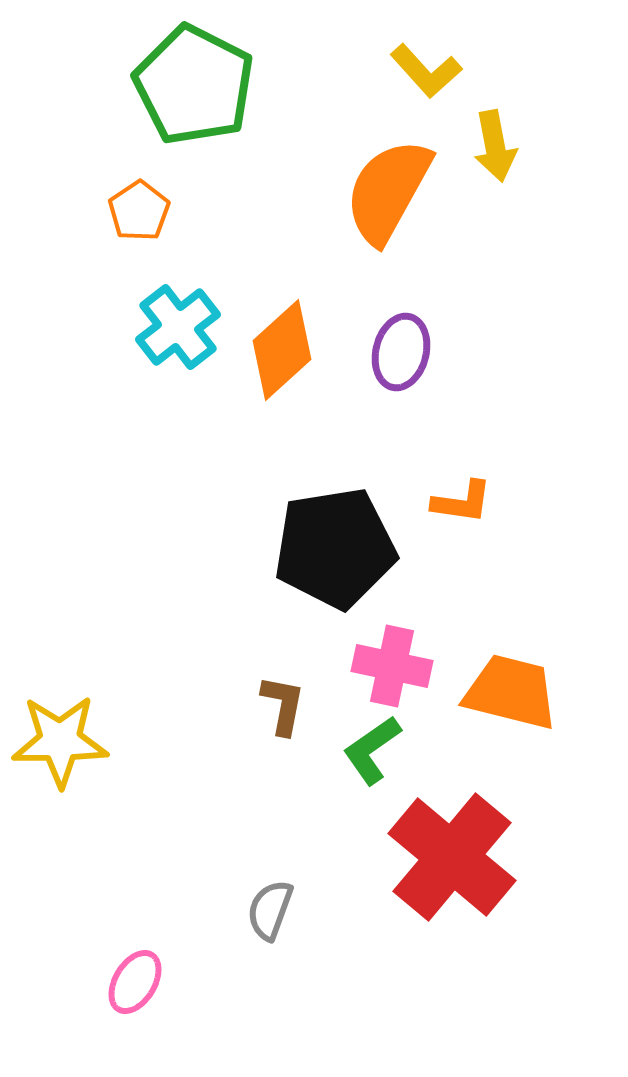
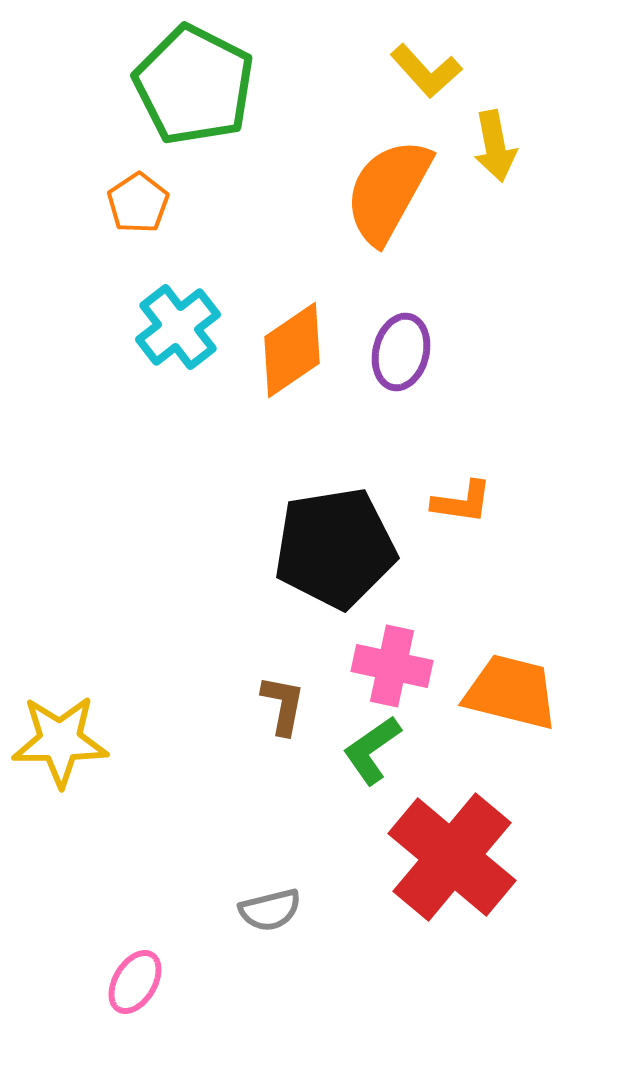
orange pentagon: moved 1 px left, 8 px up
orange diamond: moved 10 px right; rotated 8 degrees clockwise
gray semicircle: rotated 124 degrees counterclockwise
